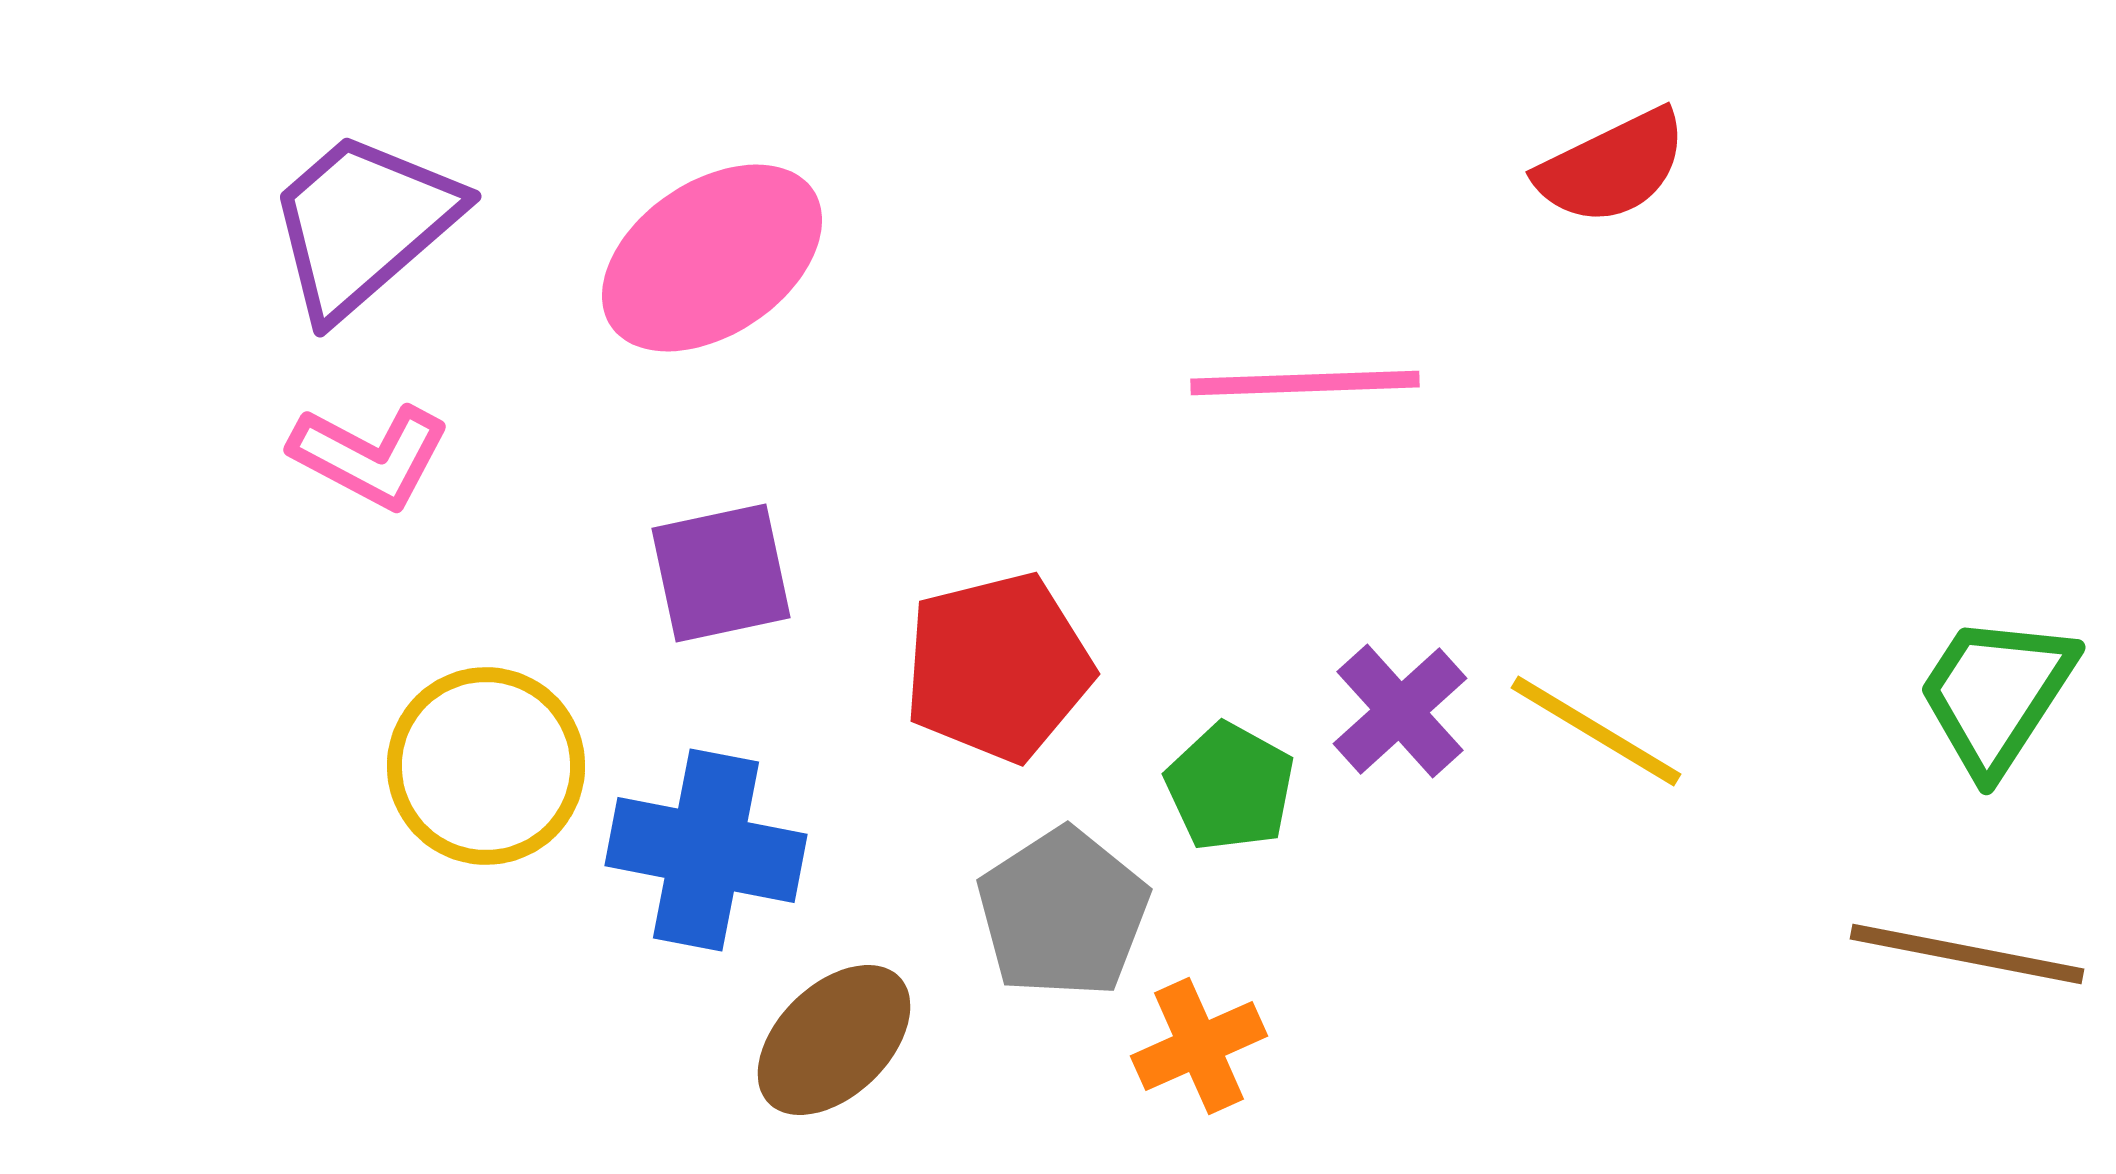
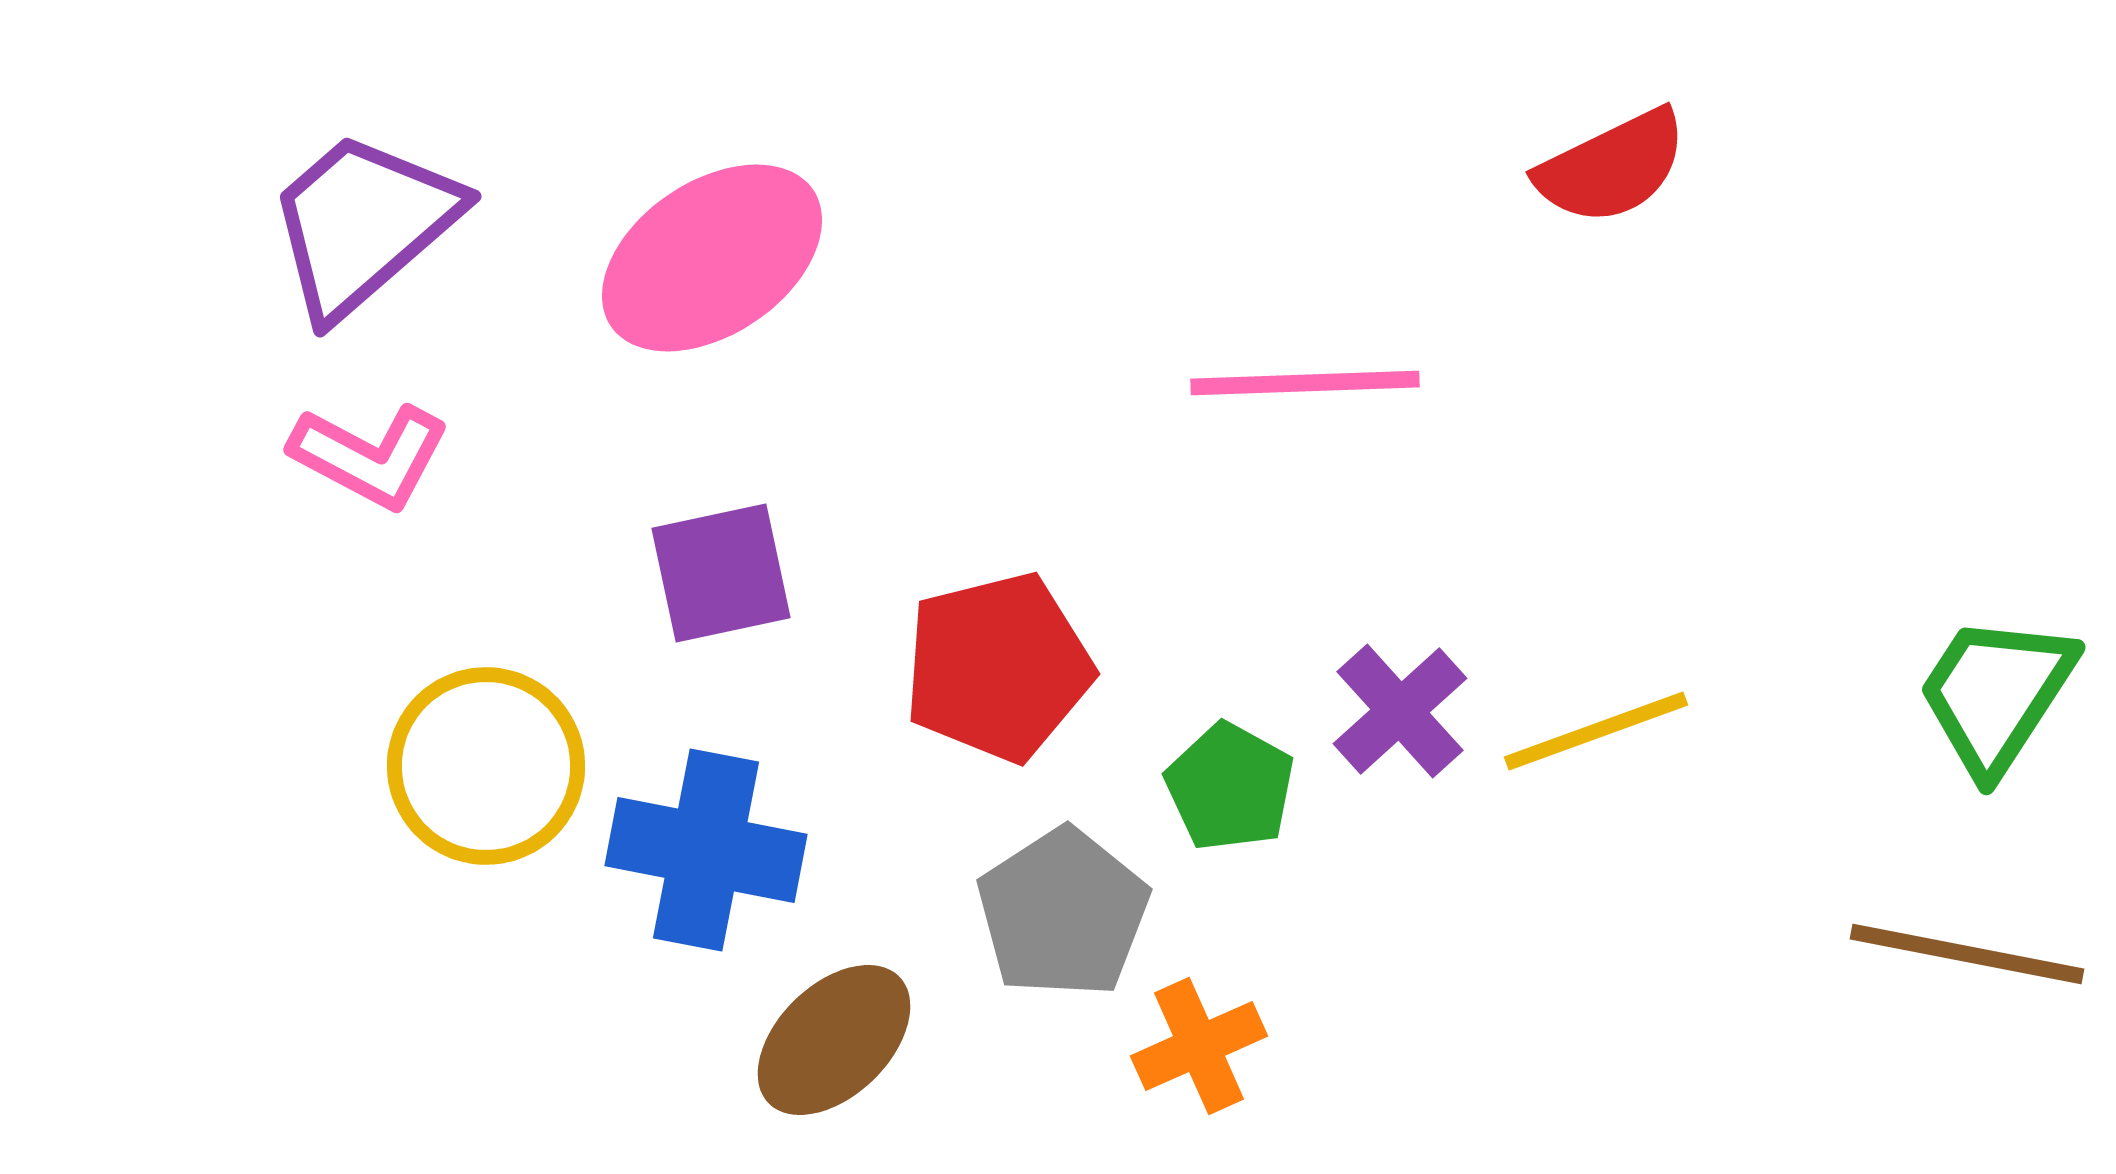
yellow line: rotated 51 degrees counterclockwise
